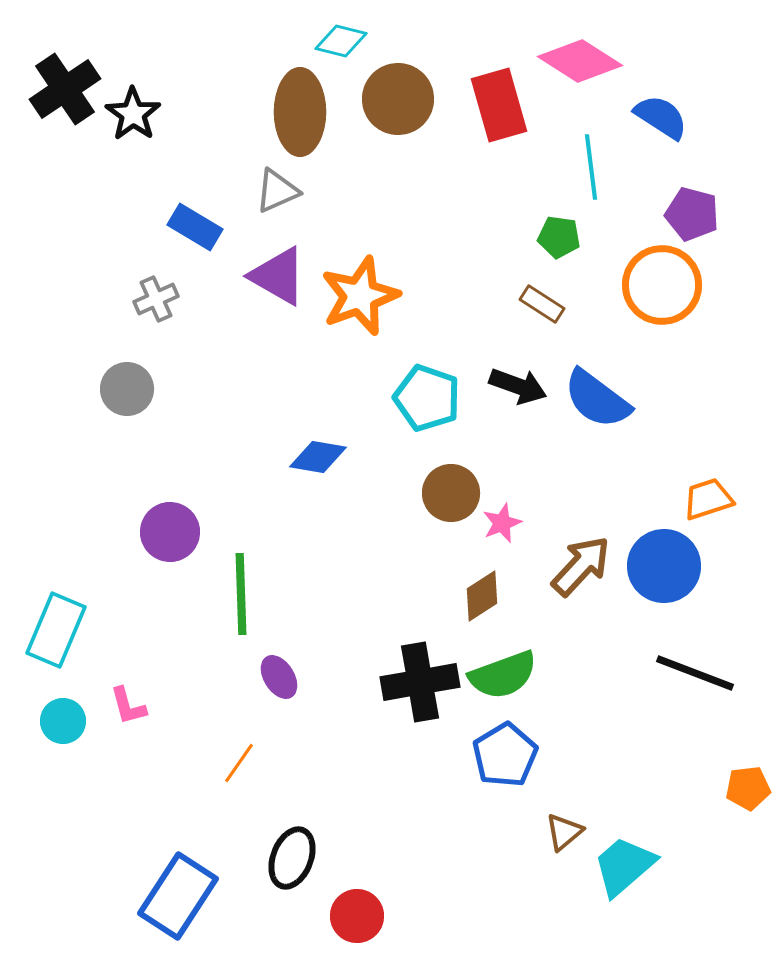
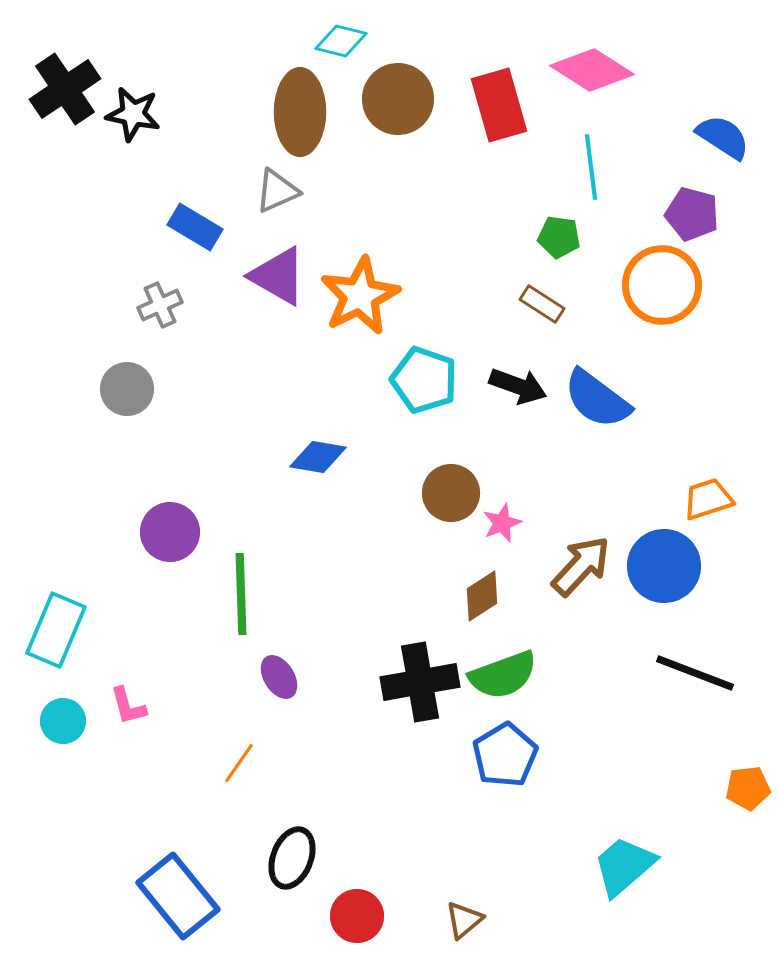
pink diamond at (580, 61): moved 12 px right, 9 px down
black star at (133, 114): rotated 24 degrees counterclockwise
blue semicircle at (661, 117): moved 62 px right, 20 px down
orange star at (360, 296): rotated 6 degrees counterclockwise
gray cross at (156, 299): moved 4 px right, 6 px down
cyan pentagon at (427, 398): moved 3 px left, 18 px up
brown triangle at (564, 832): moved 100 px left, 88 px down
blue rectangle at (178, 896): rotated 72 degrees counterclockwise
